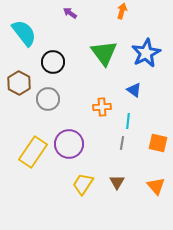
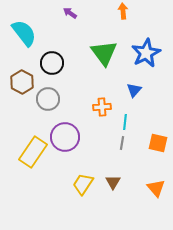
orange arrow: moved 1 px right; rotated 21 degrees counterclockwise
black circle: moved 1 px left, 1 px down
brown hexagon: moved 3 px right, 1 px up
blue triangle: rotated 35 degrees clockwise
cyan line: moved 3 px left, 1 px down
purple circle: moved 4 px left, 7 px up
brown triangle: moved 4 px left
orange triangle: moved 2 px down
